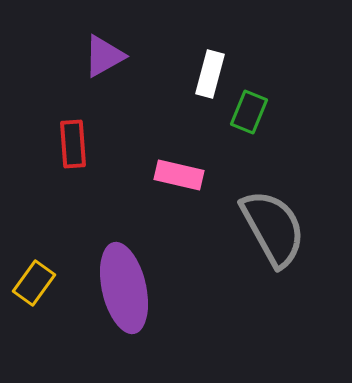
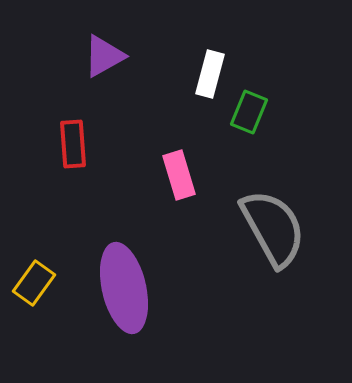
pink rectangle: rotated 60 degrees clockwise
